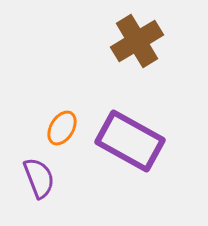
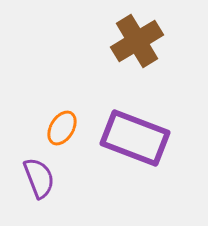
purple rectangle: moved 5 px right, 3 px up; rotated 8 degrees counterclockwise
